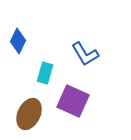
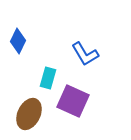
cyan rectangle: moved 3 px right, 5 px down
